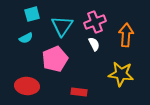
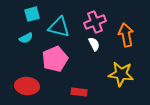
cyan triangle: moved 3 px left, 1 px down; rotated 50 degrees counterclockwise
orange arrow: rotated 15 degrees counterclockwise
